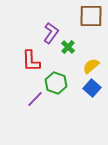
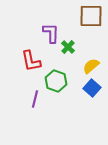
purple L-shape: rotated 35 degrees counterclockwise
red L-shape: rotated 10 degrees counterclockwise
green hexagon: moved 2 px up
purple line: rotated 30 degrees counterclockwise
